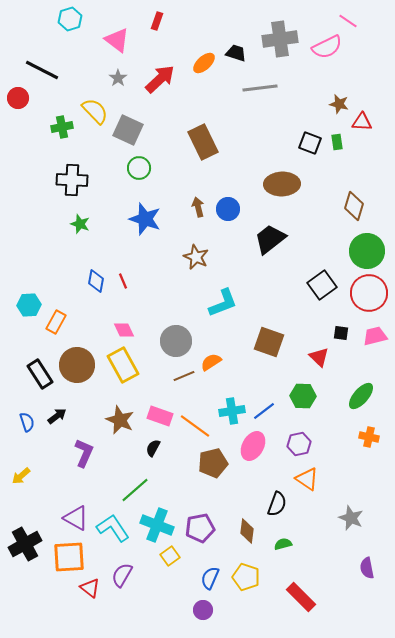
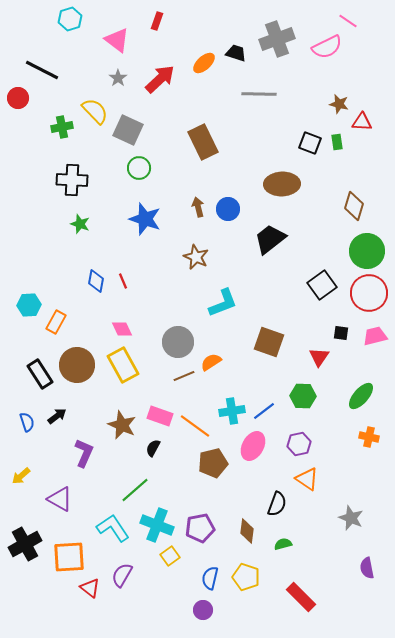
gray cross at (280, 39): moved 3 px left; rotated 12 degrees counterclockwise
gray line at (260, 88): moved 1 px left, 6 px down; rotated 8 degrees clockwise
pink diamond at (124, 330): moved 2 px left, 1 px up
gray circle at (176, 341): moved 2 px right, 1 px down
red triangle at (319, 357): rotated 20 degrees clockwise
brown star at (120, 420): moved 2 px right, 5 px down
purple triangle at (76, 518): moved 16 px left, 19 px up
blue semicircle at (210, 578): rotated 10 degrees counterclockwise
